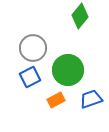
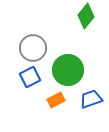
green diamond: moved 6 px right
